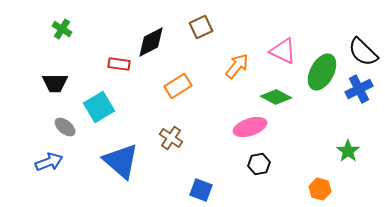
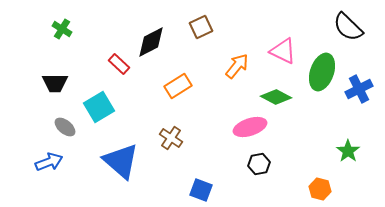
black semicircle: moved 15 px left, 25 px up
red rectangle: rotated 35 degrees clockwise
green ellipse: rotated 9 degrees counterclockwise
